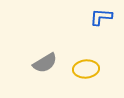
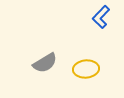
blue L-shape: rotated 50 degrees counterclockwise
